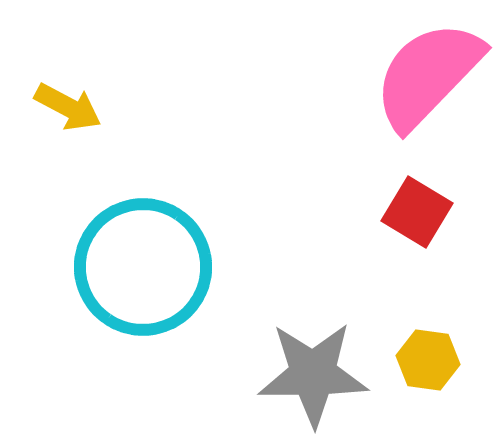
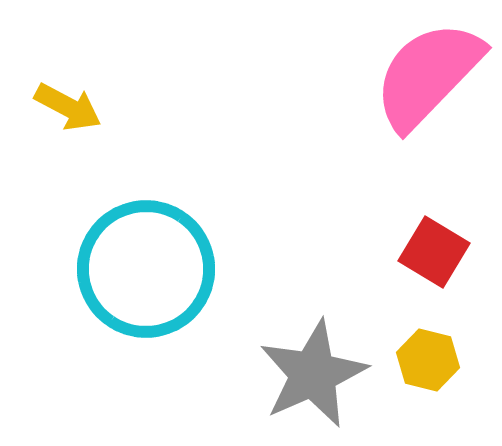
red square: moved 17 px right, 40 px down
cyan circle: moved 3 px right, 2 px down
yellow hexagon: rotated 6 degrees clockwise
gray star: rotated 24 degrees counterclockwise
